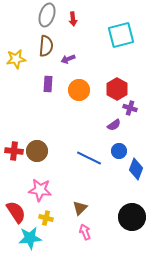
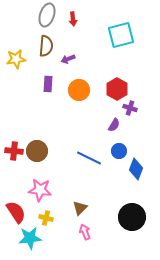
purple semicircle: rotated 24 degrees counterclockwise
